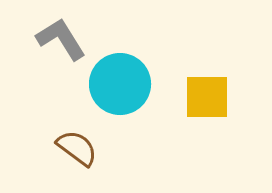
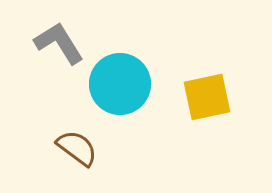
gray L-shape: moved 2 px left, 4 px down
yellow square: rotated 12 degrees counterclockwise
